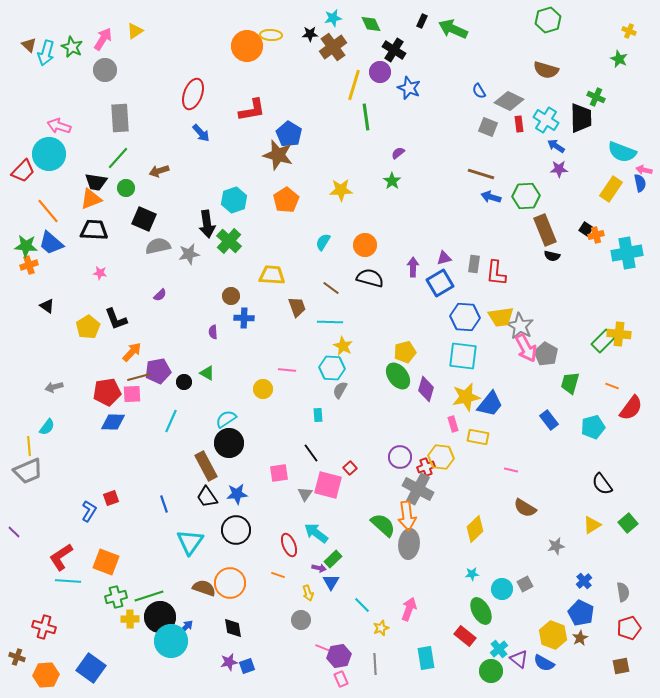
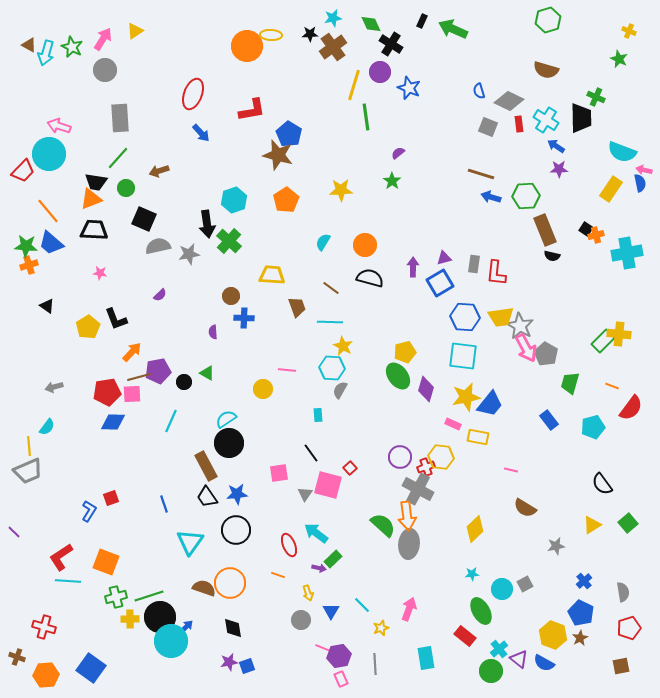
brown triangle at (29, 45): rotated 14 degrees counterclockwise
black cross at (394, 50): moved 3 px left, 6 px up
blue semicircle at (479, 91): rotated 14 degrees clockwise
pink rectangle at (453, 424): rotated 49 degrees counterclockwise
blue triangle at (331, 582): moved 29 px down
